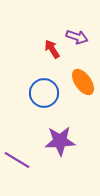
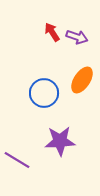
red arrow: moved 17 px up
orange ellipse: moved 1 px left, 2 px up; rotated 68 degrees clockwise
